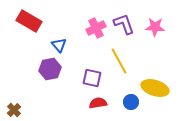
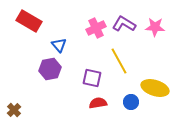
purple L-shape: rotated 40 degrees counterclockwise
